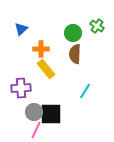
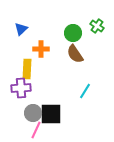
brown semicircle: rotated 36 degrees counterclockwise
yellow rectangle: moved 19 px left; rotated 42 degrees clockwise
gray circle: moved 1 px left, 1 px down
